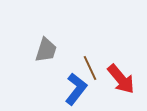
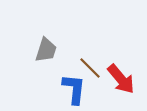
brown line: rotated 20 degrees counterclockwise
blue L-shape: moved 2 px left; rotated 32 degrees counterclockwise
